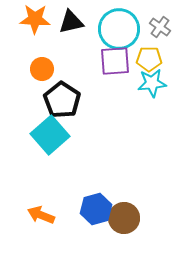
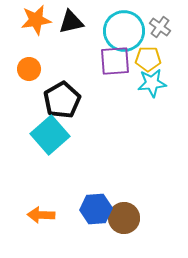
orange star: moved 1 px right, 1 px down; rotated 12 degrees counterclockwise
cyan circle: moved 5 px right, 2 px down
yellow pentagon: moved 1 px left
orange circle: moved 13 px left
black pentagon: rotated 9 degrees clockwise
blue hexagon: rotated 12 degrees clockwise
orange arrow: rotated 20 degrees counterclockwise
